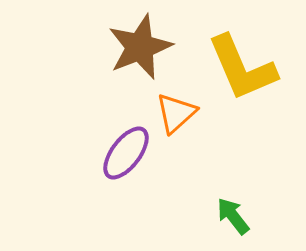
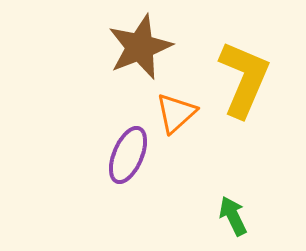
yellow L-shape: moved 2 px right, 11 px down; rotated 134 degrees counterclockwise
purple ellipse: moved 2 px right, 2 px down; rotated 14 degrees counterclockwise
green arrow: rotated 12 degrees clockwise
